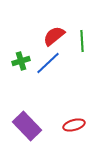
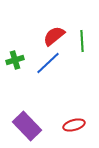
green cross: moved 6 px left, 1 px up
